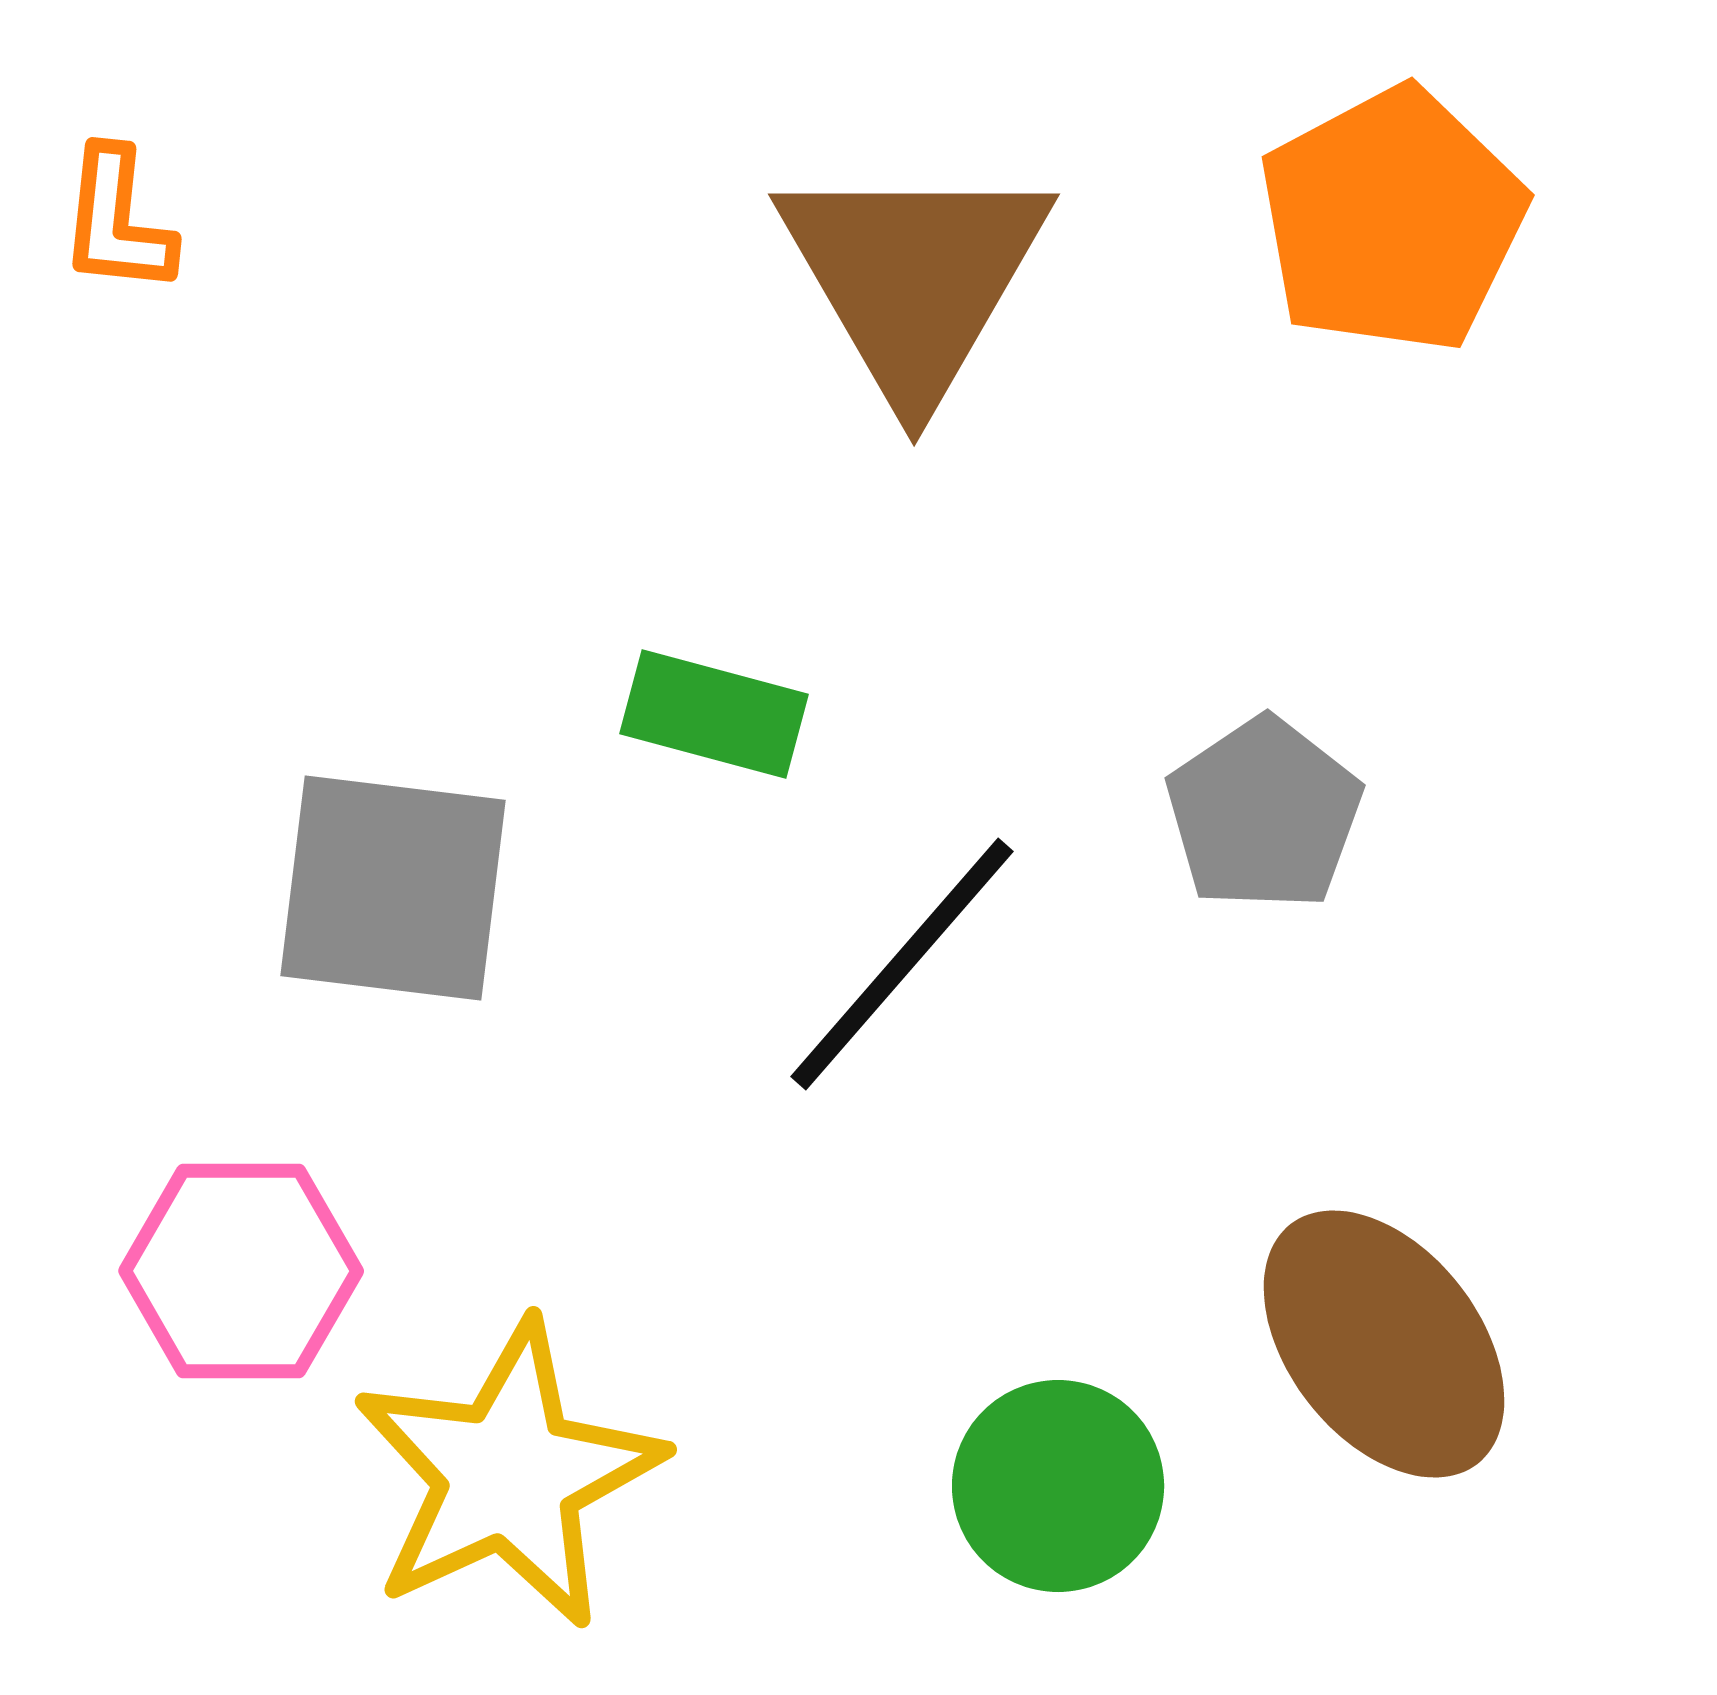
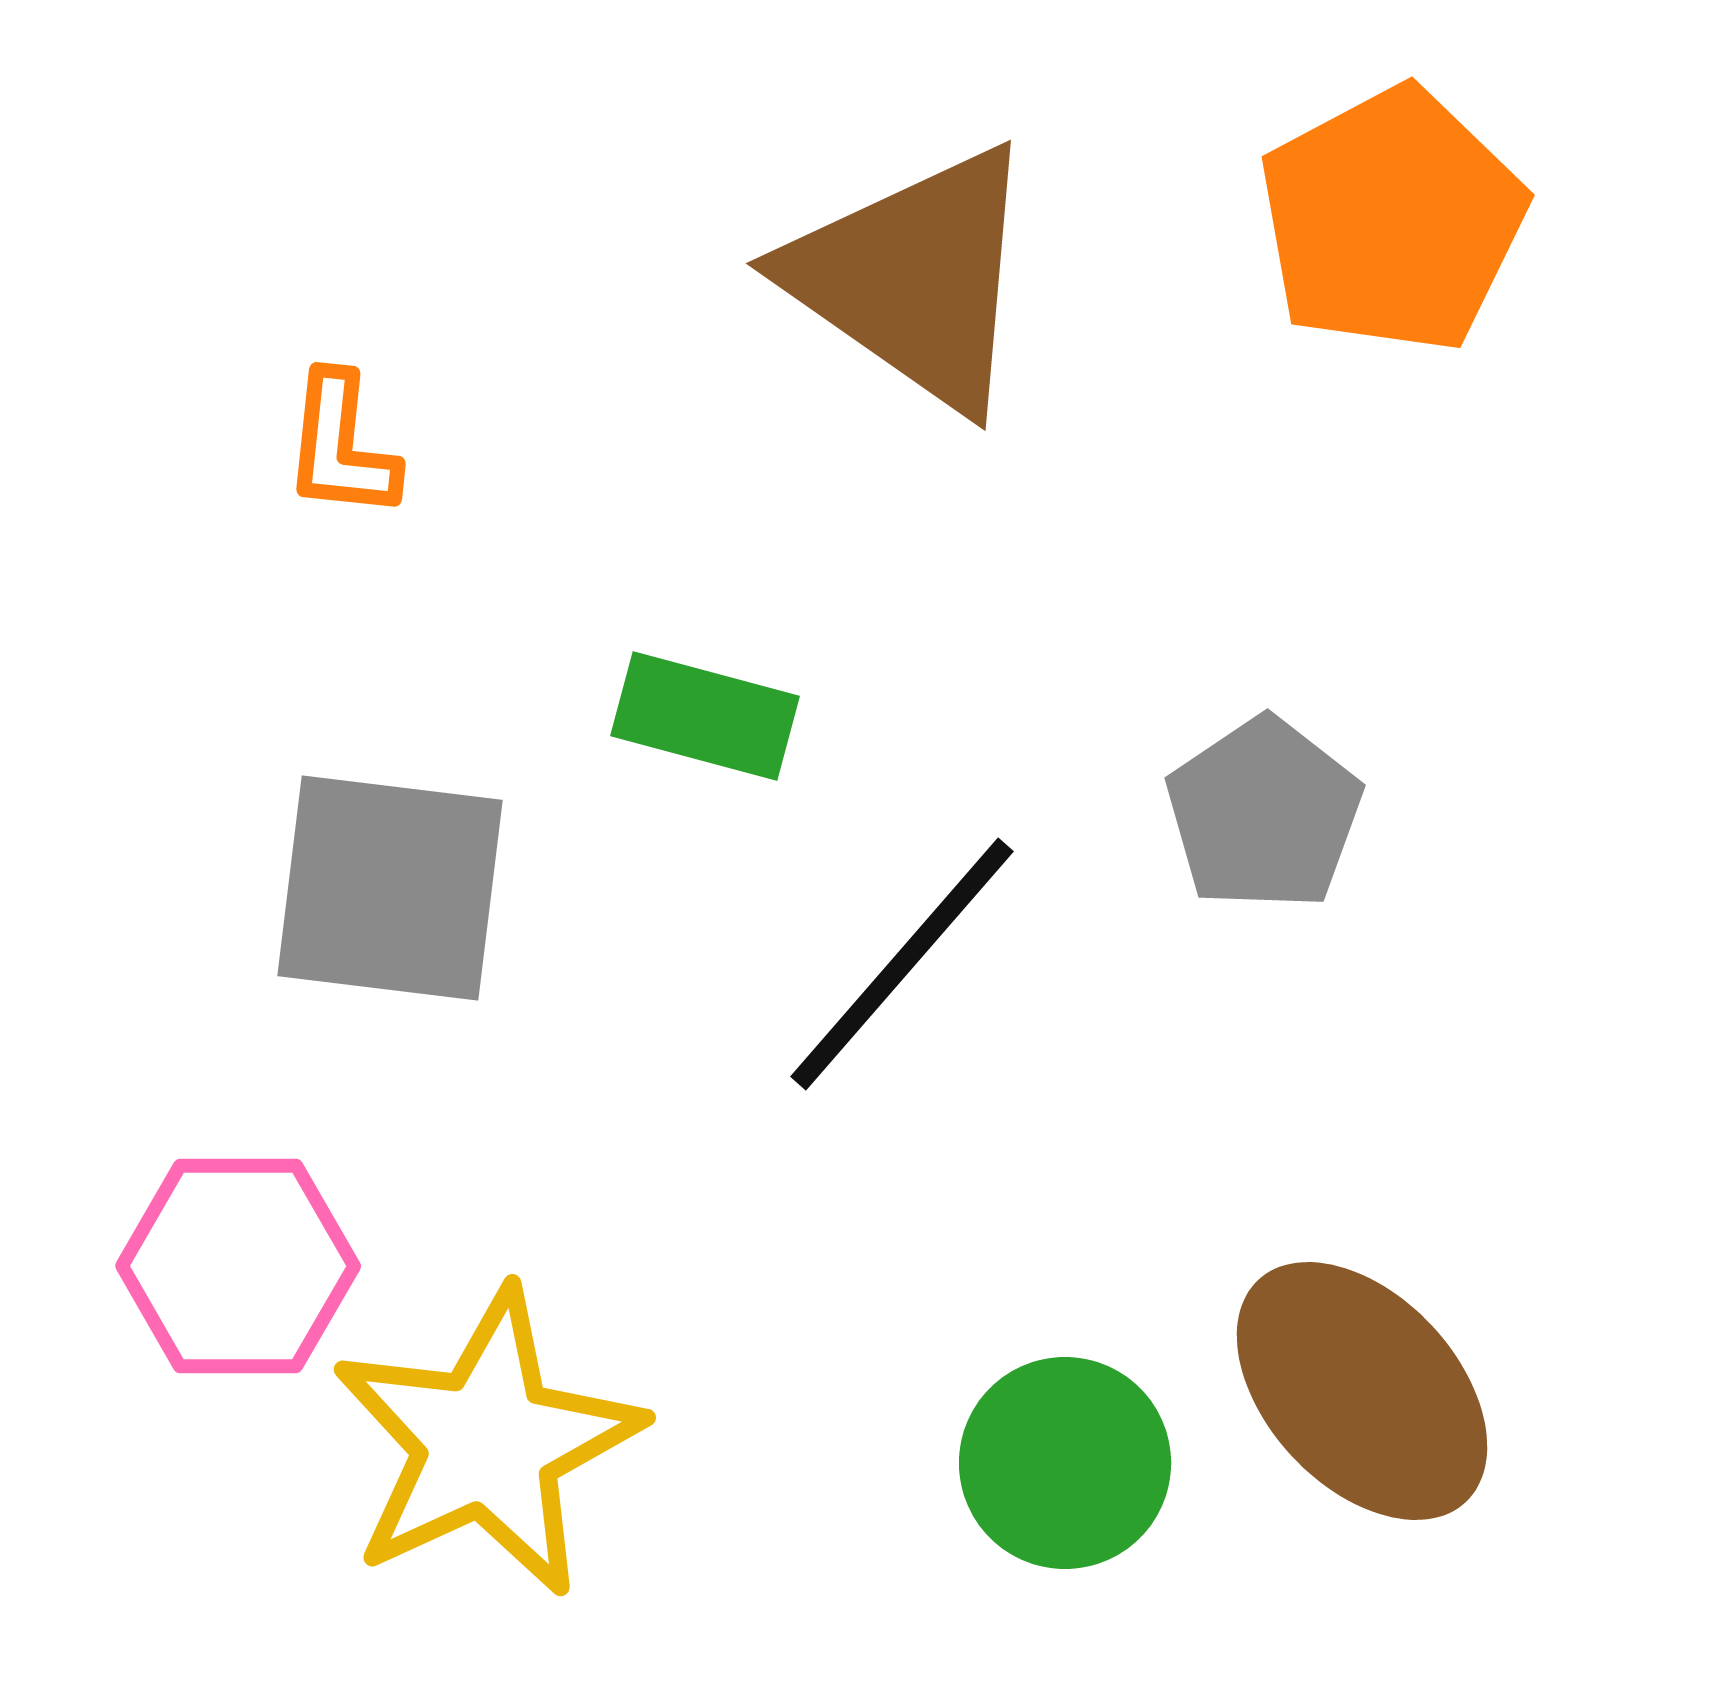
orange L-shape: moved 224 px right, 225 px down
brown triangle: rotated 25 degrees counterclockwise
green rectangle: moved 9 px left, 2 px down
gray square: moved 3 px left
pink hexagon: moved 3 px left, 5 px up
brown ellipse: moved 22 px left, 47 px down; rotated 5 degrees counterclockwise
yellow star: moved 21 px left, 32 px up
green circle: moved 7 px right, 23 px up
